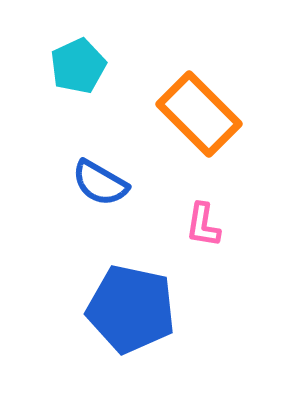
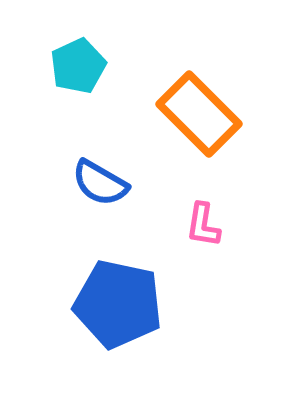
blue pentagon: moved 13 px left, 5 px up
